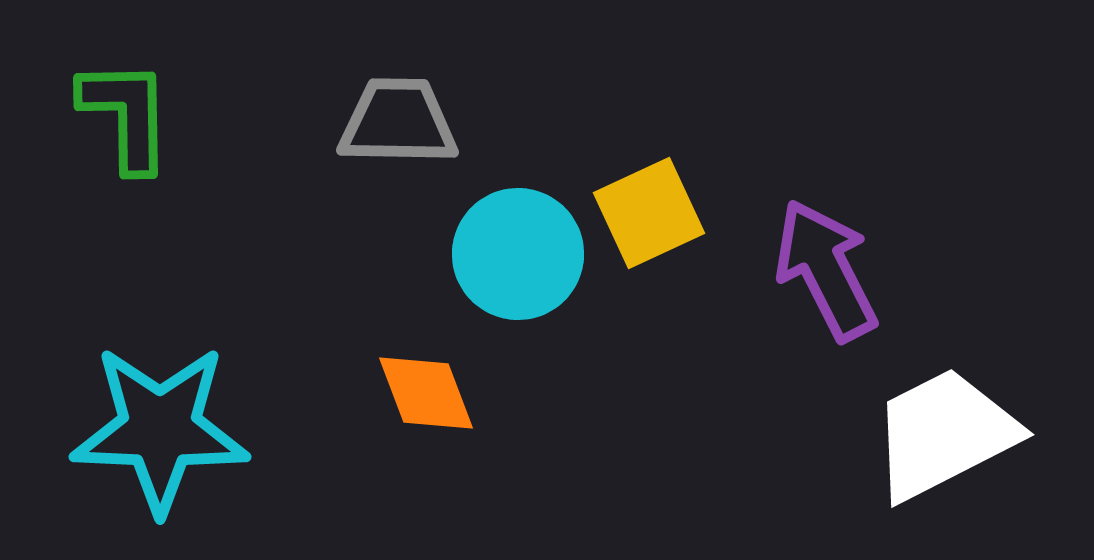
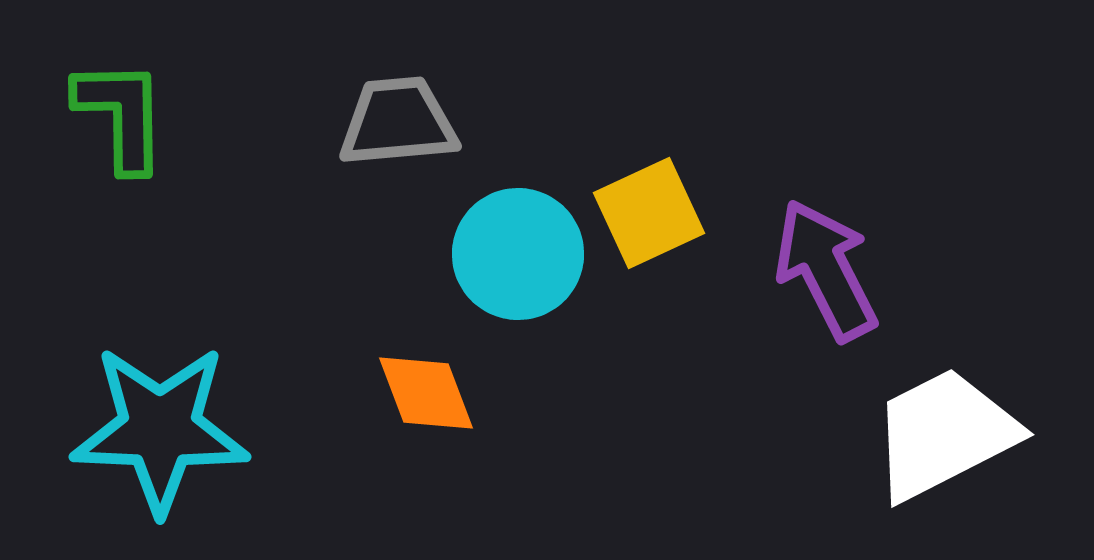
green L-shape: moved 5 px left
gray trapezoid: rotated 6 degrees counterclockwise
